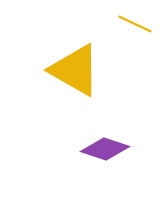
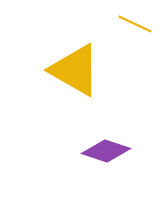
purple diamond: moved 1 px right, 2 px down
